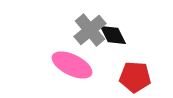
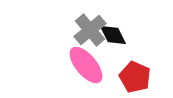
pink ellipse: moved 14 px right; rotated 24 degrees clockwise
red pentagon: rotated 20 degrees clockwise
